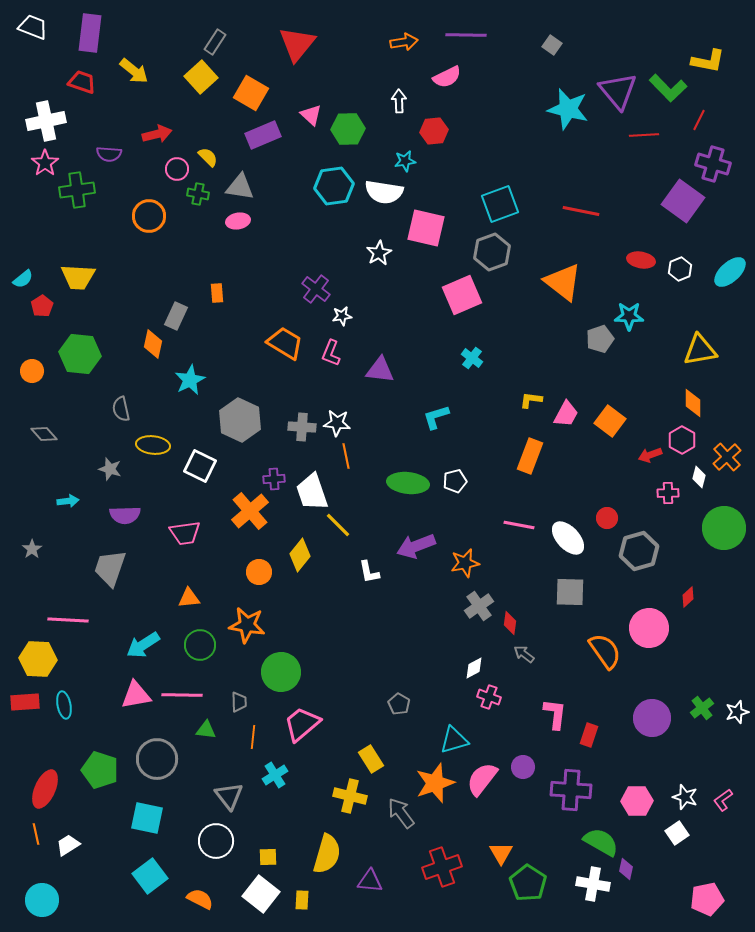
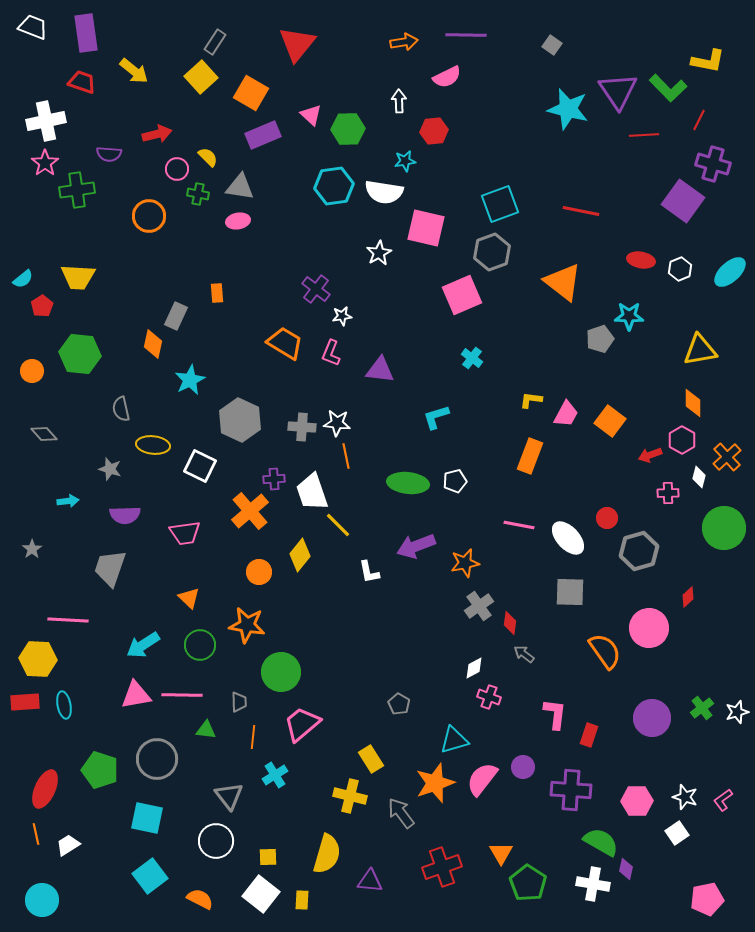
purple rectangle at (90, 33): moved 4 px left; rotated 15 degrees counterclockwise
purple triangle at (618, 91): rotated 6 degrees clockwise
orange triangle at (189, 598): rotated 50 degrees clockwise
